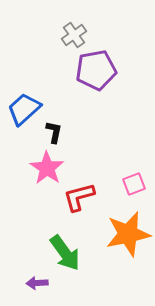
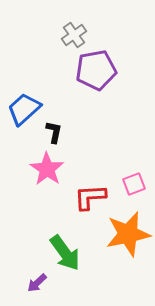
pink star: moved 1 px down
red L-shape: moved 11 px right; rotated 12 degrees clockwise
purple arrow: rotated 40 degrees counterclockwise
